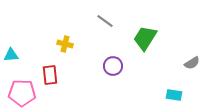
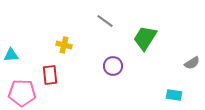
yellow cross: moved 1 px left, 1 px down
